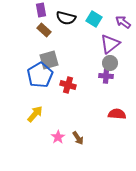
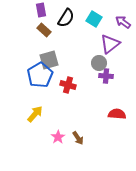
black semicircle: rotated 72 degrees counterclockwise
gray circle: moved 11 px left
